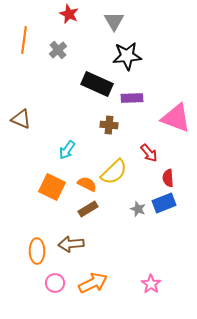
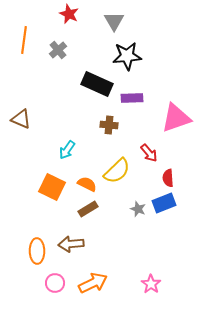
pink triangle: rotated 40 degrees counterclockwise
yellow semicircle: moved 3 px right, 1 px up
